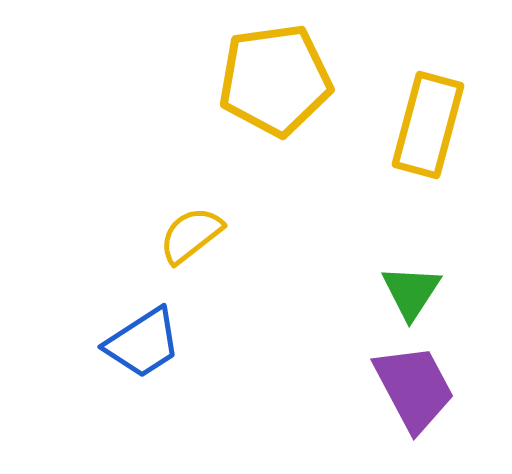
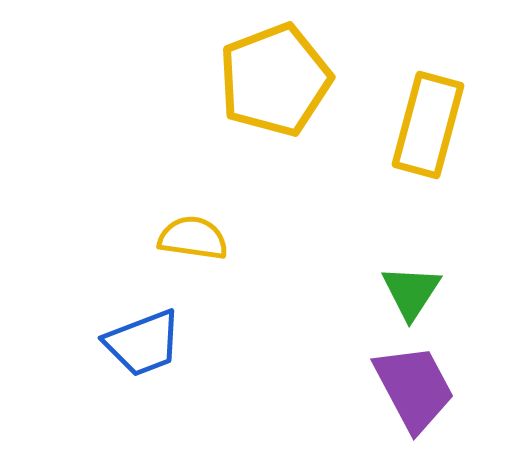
yellow pentagon: rotated 13 degrees counterclockwise
yellow semicircle: moved 2 px right, 3 px down; rotated 46 degrees clockwise
blue trapezoid: rotated 12 degrees clockwise
